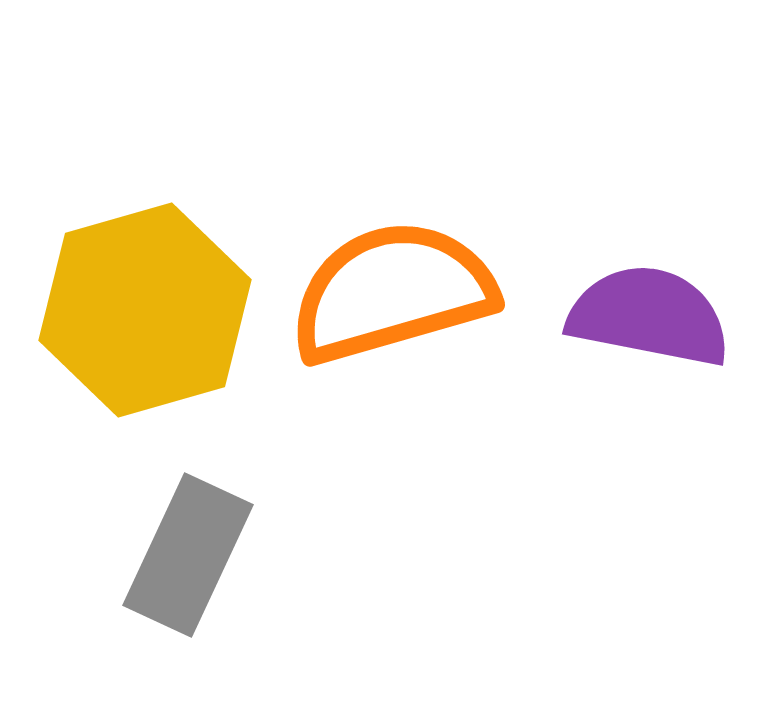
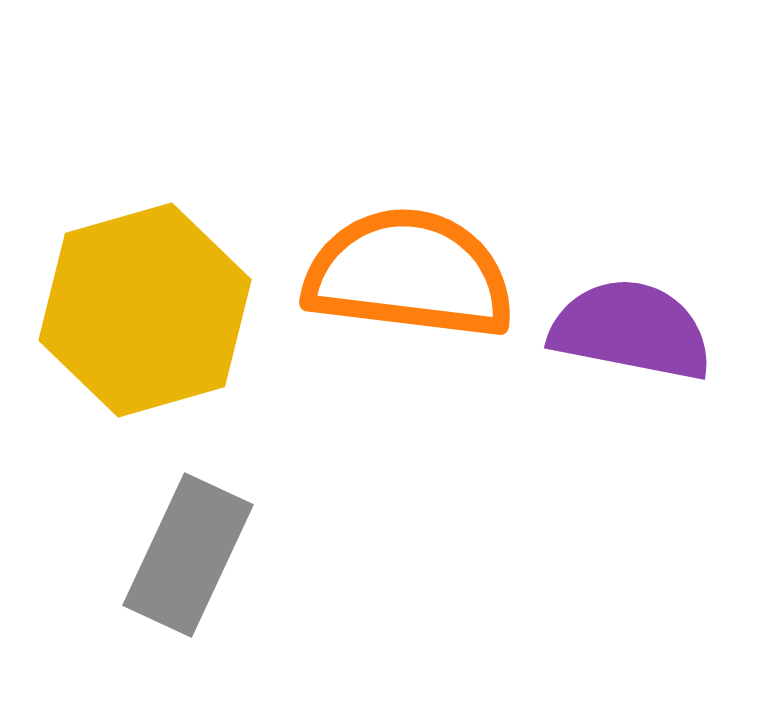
orange semicircle: moved 17 px right, 18 px up; rotated 23 degrees clockwise
purple semicircle: moved 18 px left, 14 px down
